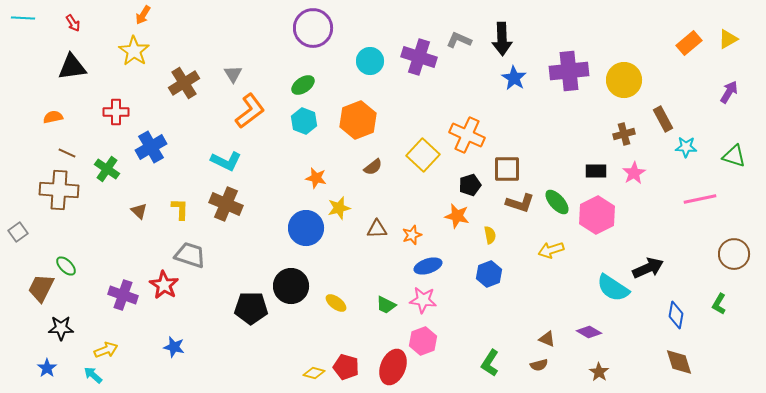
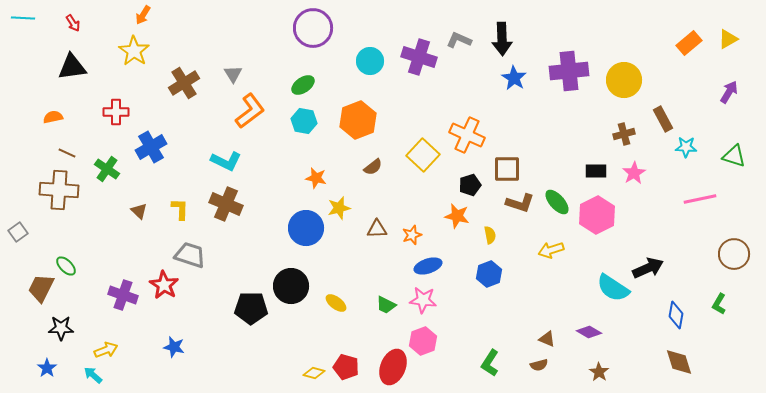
cyan hexagon at (304, 121): rotated 10 degrees counterclockwise
